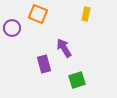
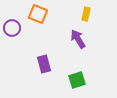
purple arrow: moved 14 px right, 9 px up
